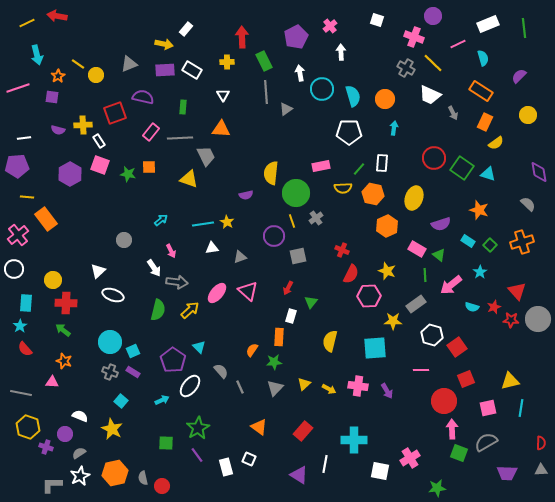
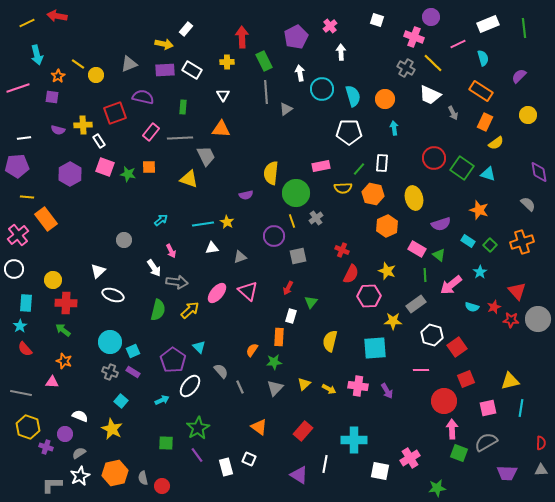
purple circle at (433, 16): moved 2 px left, 1 px down
cyan arrow at (394, 128): rotated 16 degrees counterclockwise
pink square at (100, 165): moved 5 px right, 2 px down
yellow ellipse at (414, 198): rotated 35 degrees counterclockwise
